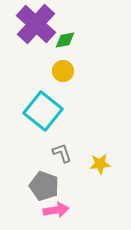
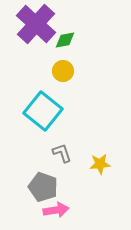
gray pentagon: moved 1 px left, 1 px down
